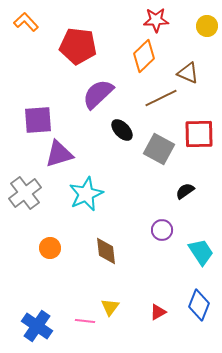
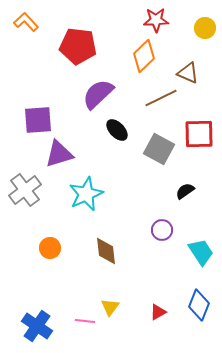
yellow circle: moved 2 px left, 2 px down
black ellipse: moved 5 px left
gray cross: moved 3 px up
